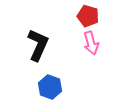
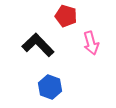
red pentagon: moved 22 px left
black L-shape: rotated 68 degrees counterclockwise
